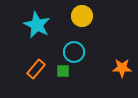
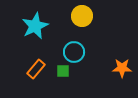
cyan star: moved 2 px left, 1 px down; rotated 20 degrees clockwise
